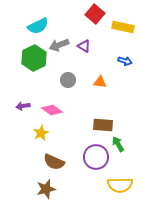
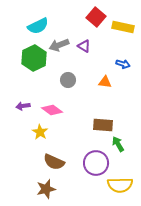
red square: moved 1 px right, 3 px down
blue arrow: moved 2 px left, 3 px down
orange triangle: moved 5 px right
yellow star: moved 1 px left, 1 px up; rotated 14 degrees counterclockwise
purple circle: moved 6 px down
